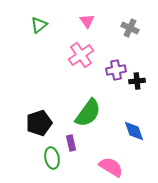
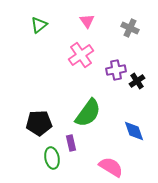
black cross: rotated 28 degrees counterclockwise
black pentagon: rotated 15 degrees clockwise
